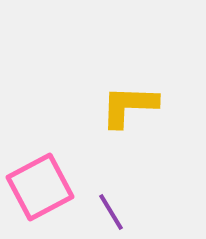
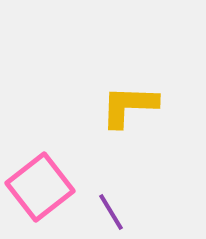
pink square: rotated 10 degrees counterclockwise
